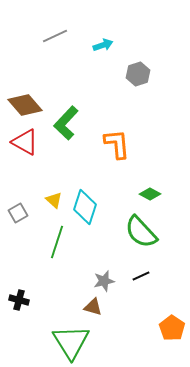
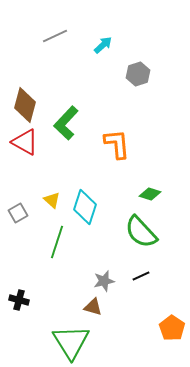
cyan arrow: rotated 24 degrees counterclockwise
brown diamond: rotated 56 degrees clockwise
green diamond: rotated 10 degrees counterclockwise
yellow triangle: moved 2 px left
